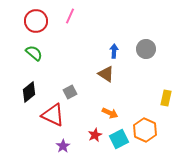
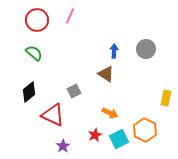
red circle: moved 1 px right, 1 px up
gray square: moved 4 px right, 1 px up
